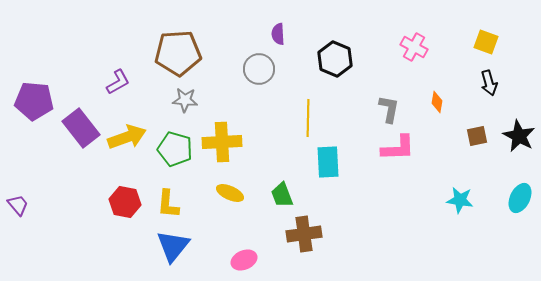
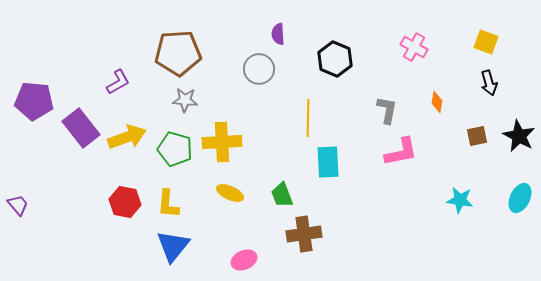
gray L-shape: moved 2 px left, 1 px down
pink L-shape: moved 3 px right, 4 px down; rotated 9 degrees counterclockwise
